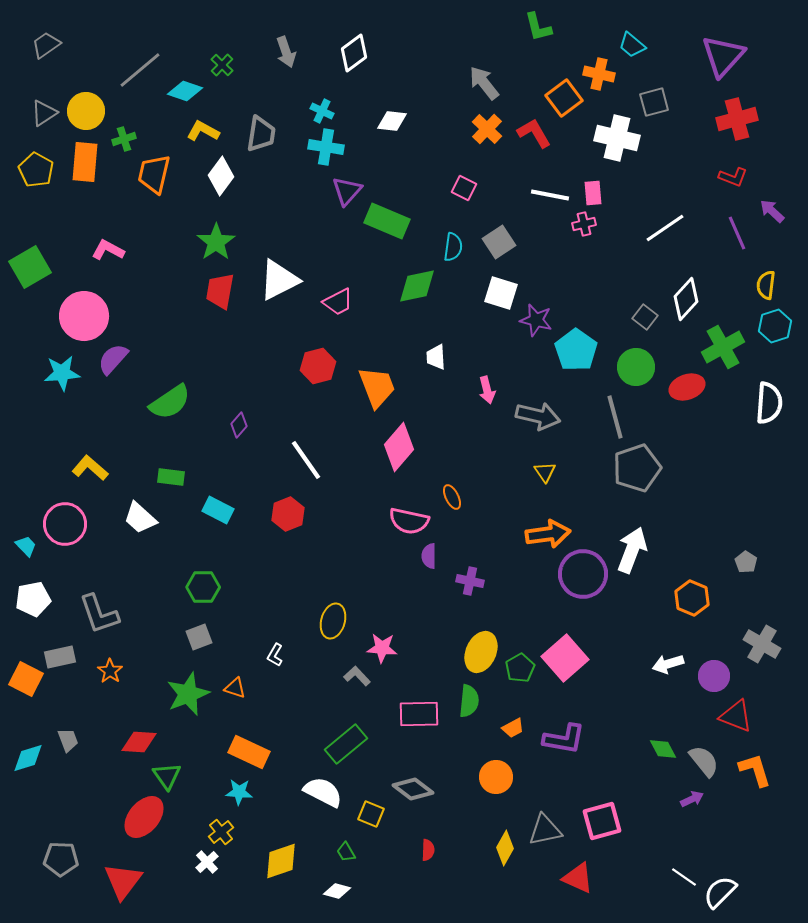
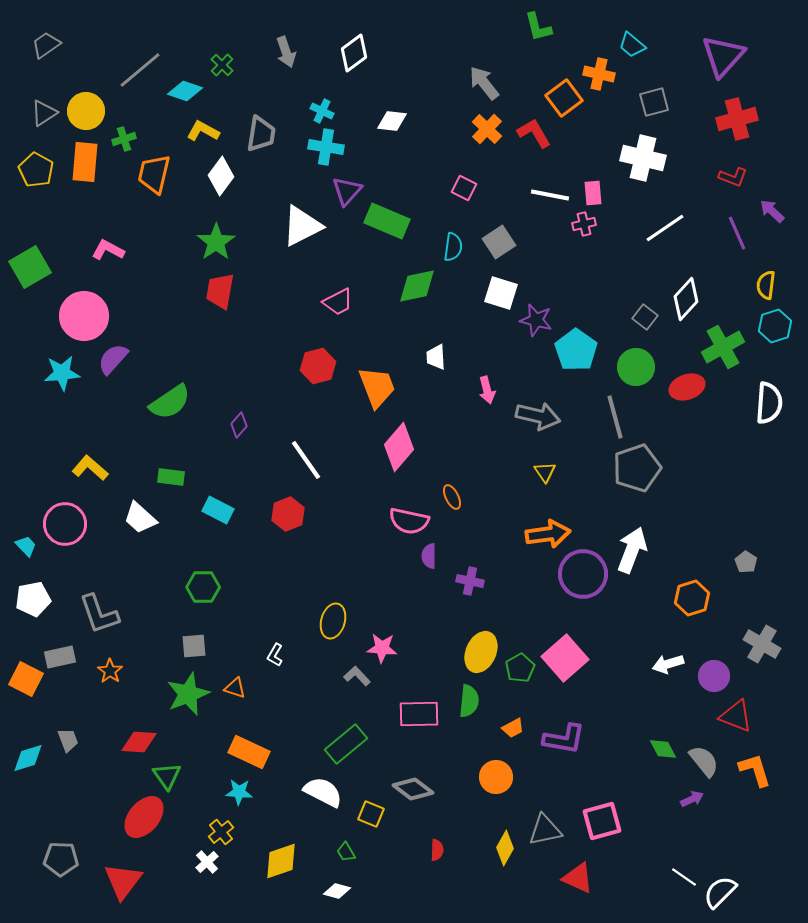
white cross at (617, 138): moved 26 px right, 20 px down
white triangle at (279, 280): moved 23 px right, 54 px up
orange hexagon at (692, 598): rotated 20 degrees clockwise
gray square at (199, 637): moved 5 px left, 9 px down; rotated 16 degrees clockwise
red semicircle at (428, 850): moved 9 px right
